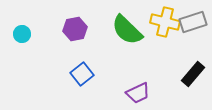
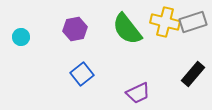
green semicircle: moved 1 px up; rotated 8 degrees clockwise
cyan circle: moved 1 px left, 3 px down
